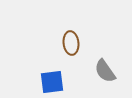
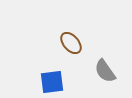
brown ellipse: rotated 35 degrees counterclockwise
